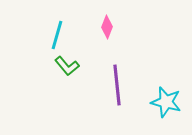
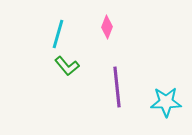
cyan line: moved 1 px right, 1 px up
purple line: moved 2 px down
cyan star: rotated 16 degrees counterclockwise
